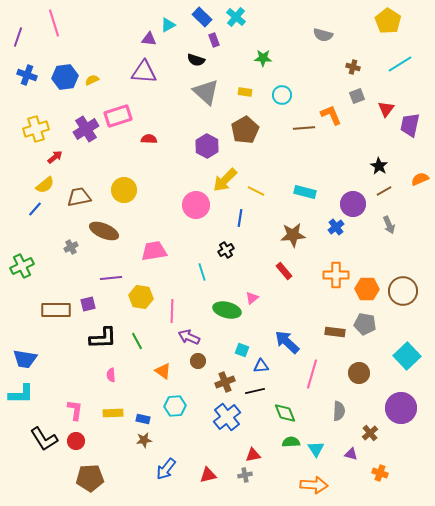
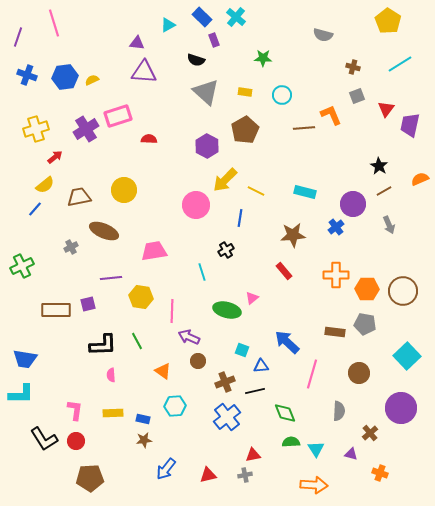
purple triangle at (149, 39): moved 12 px left, 4 px down
black L-shape at (103, 338): moved 7 px down
